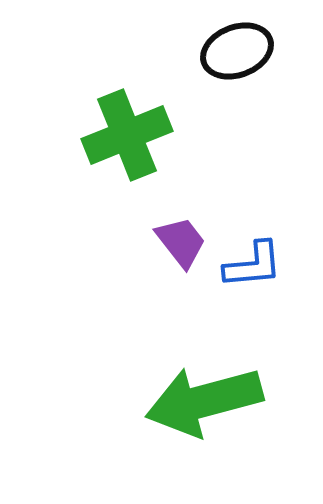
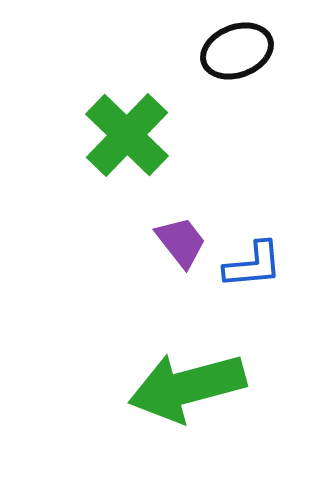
green cross: rotated 24 degrees counterclockwise
green arrow: moved 17 px left, 14 px up
